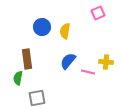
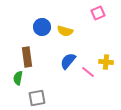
yellow semicircle: rotated 84 degrees counterclockwise
brown rectangle: moved 2 px up
pink line: rotated 24 degrees clockwise
